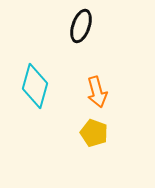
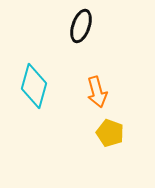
cyan diamond: moved 1 px left
yellow pentagon: moved 16 px right
